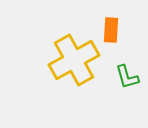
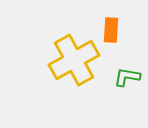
green L-shape: rotated 116 degrees clockwise
